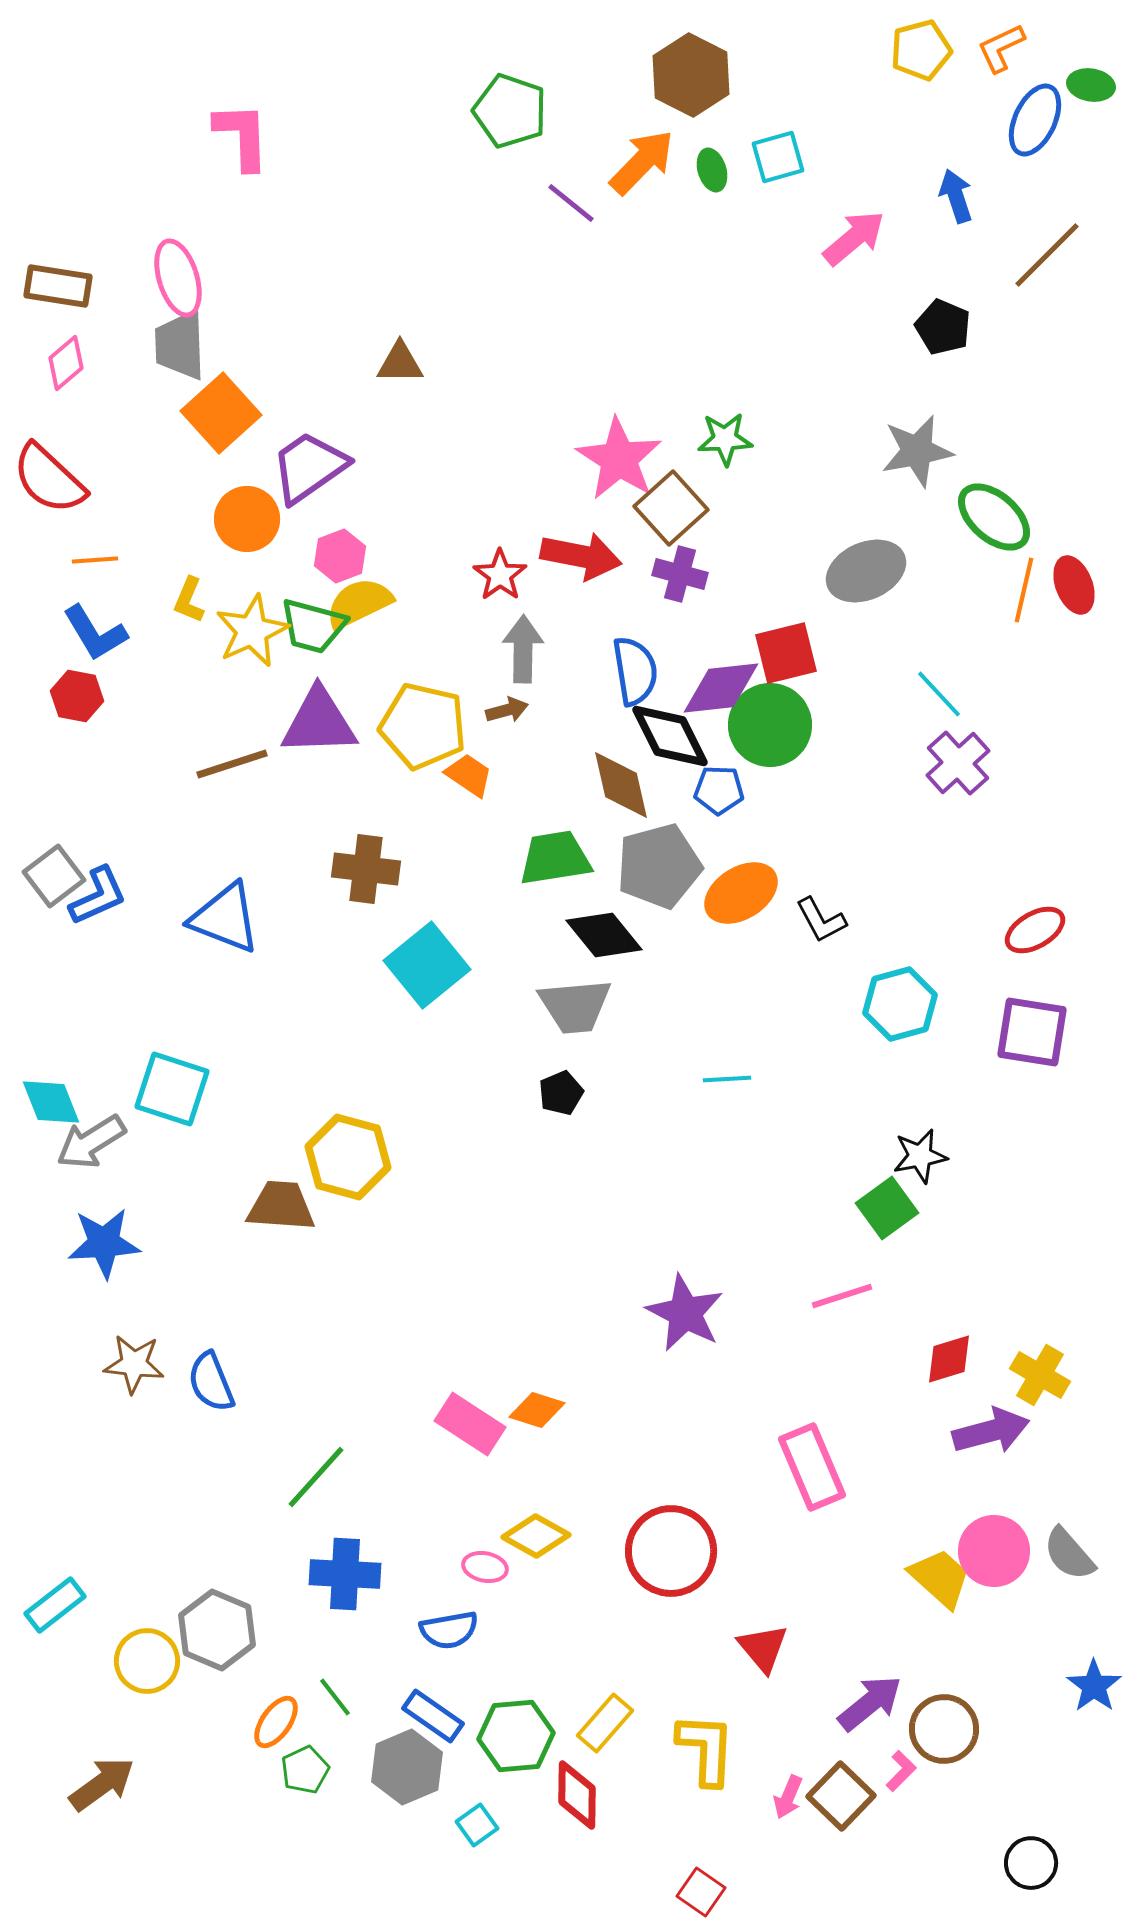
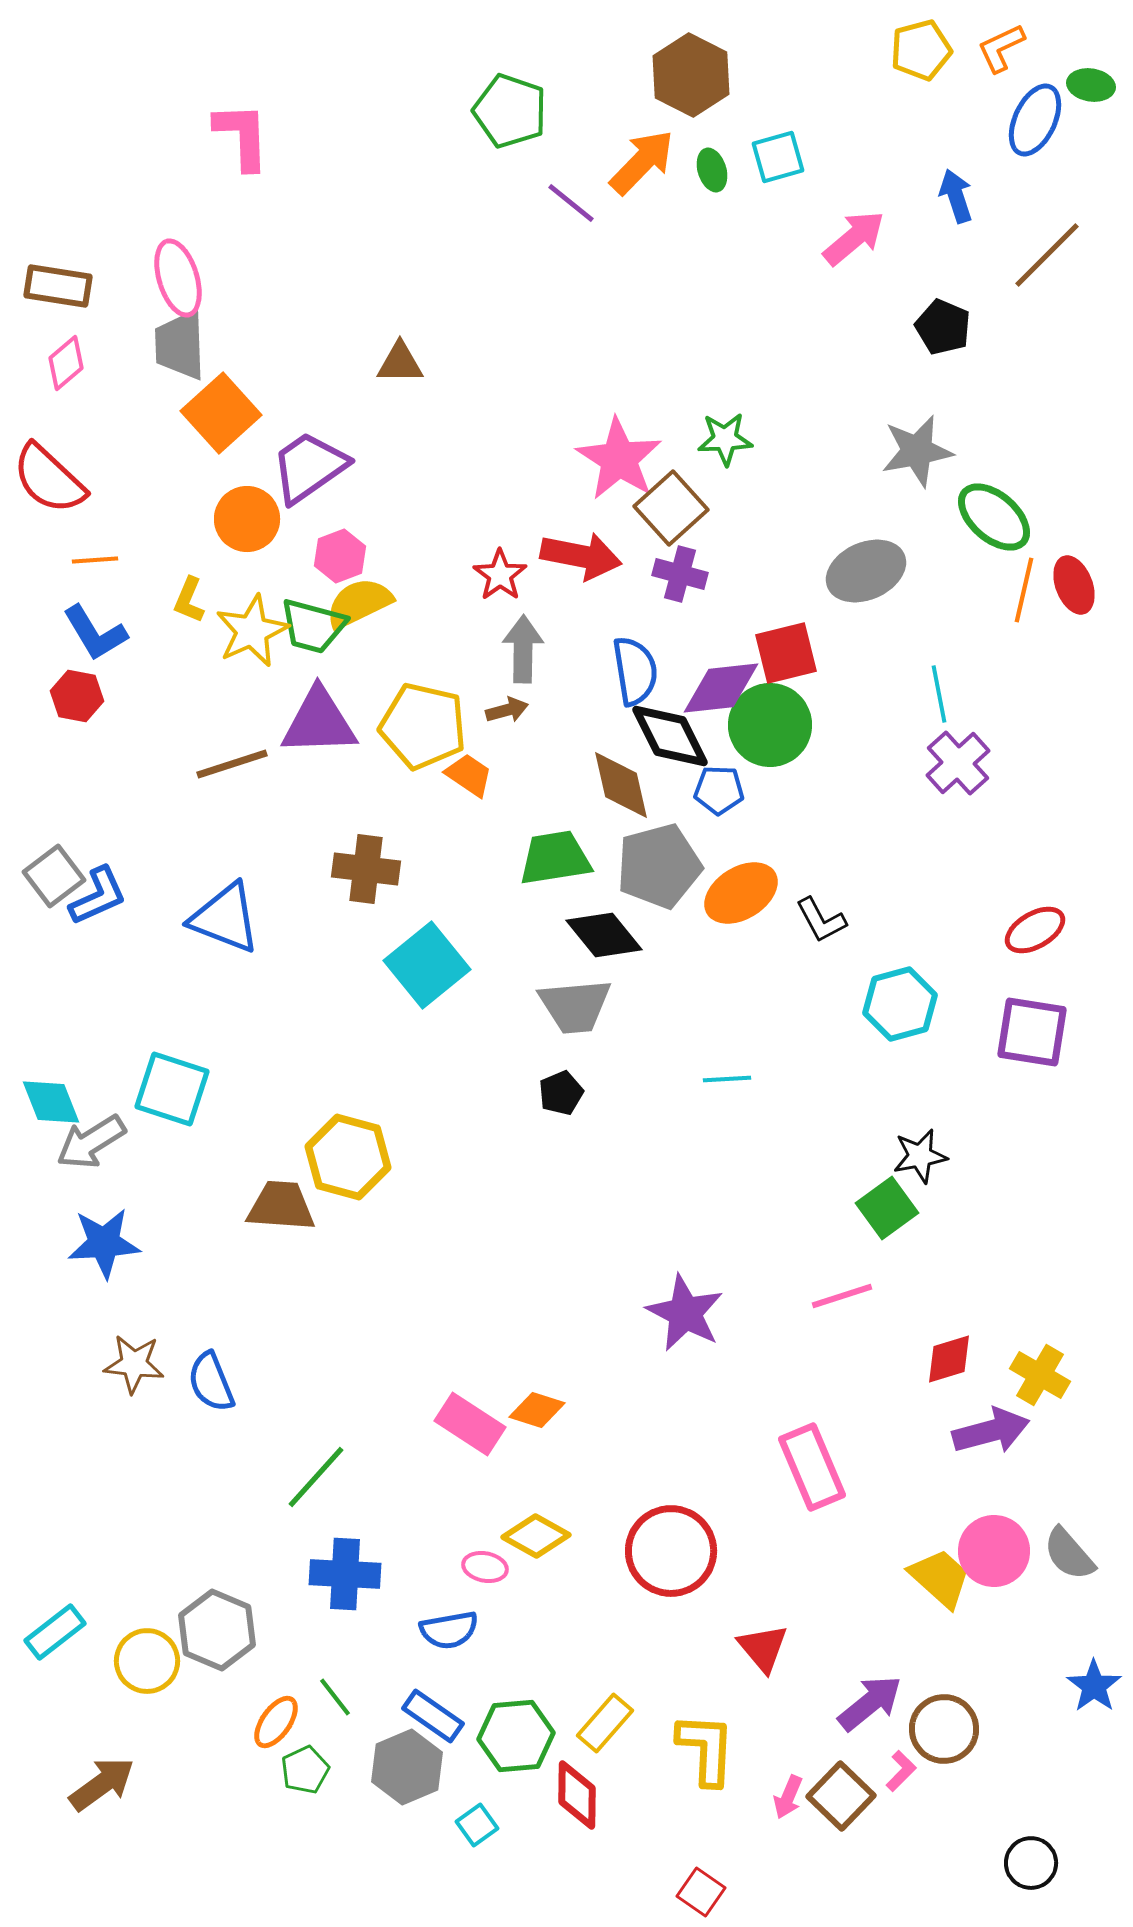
cyan line at (939, 694): rotated 32 degrees clockwise
cyan rectangle at (55, 1605): moved 27 px down
